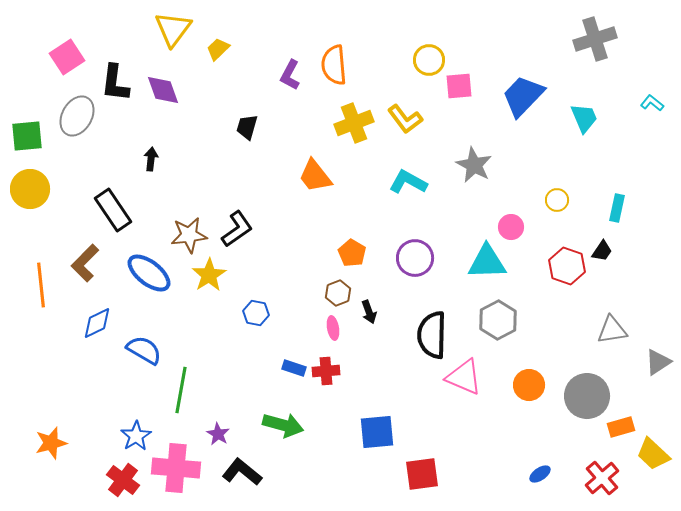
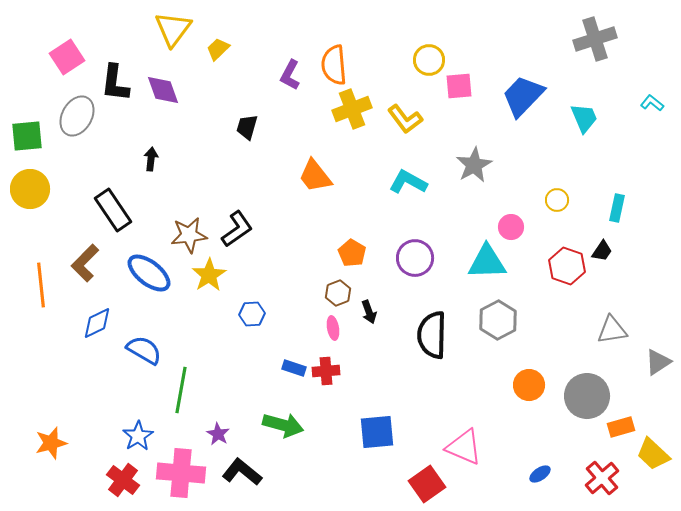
yellow cross at (354, 123): moved 2 px left, 14 px up
gray star at (474, 165): rotated 15 degrees clockwise
blue hexagon at (256, 313): moved 4 px left, 1 px down; rotated 15 degrees counterclockwise
pink triangle at (464, 377): moved 70 px down
blue star at (136, 436): moved 2 px right
pink cross at (176, 468): moved 5 px right, 5 px down
red square at (422, 474): moved 5 px right, 10 px down; rotated 27 degrees counterclockwise
